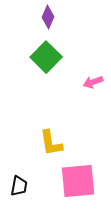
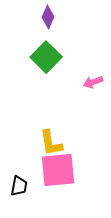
pink square: moved 20 px left, 11 px up
